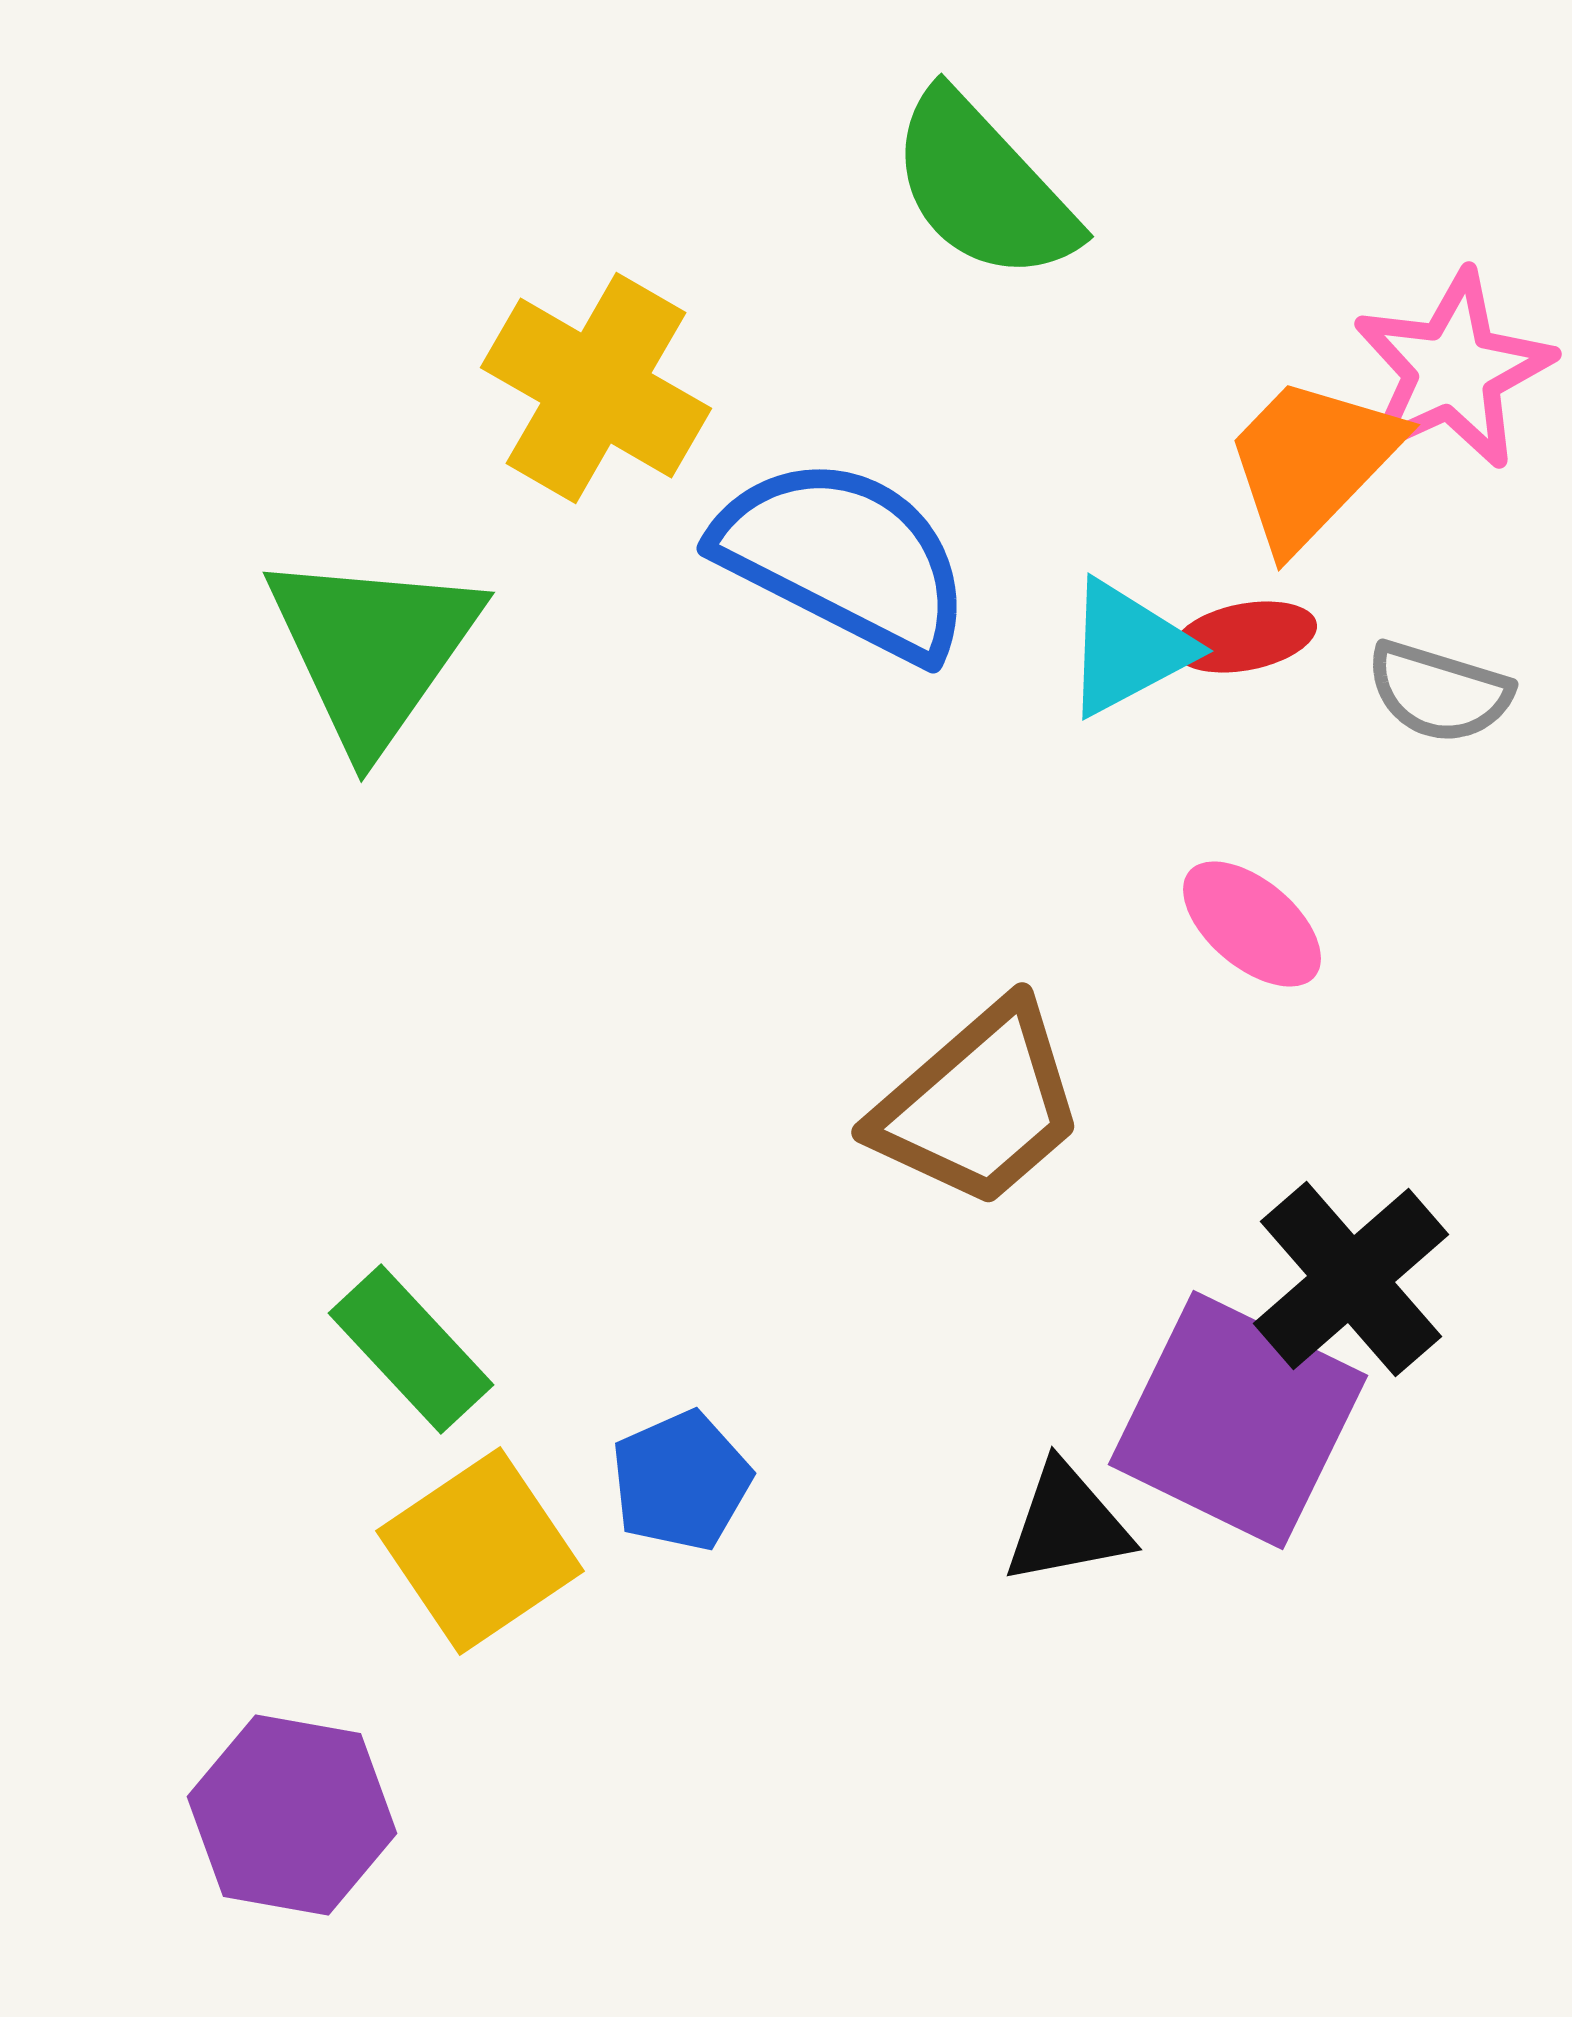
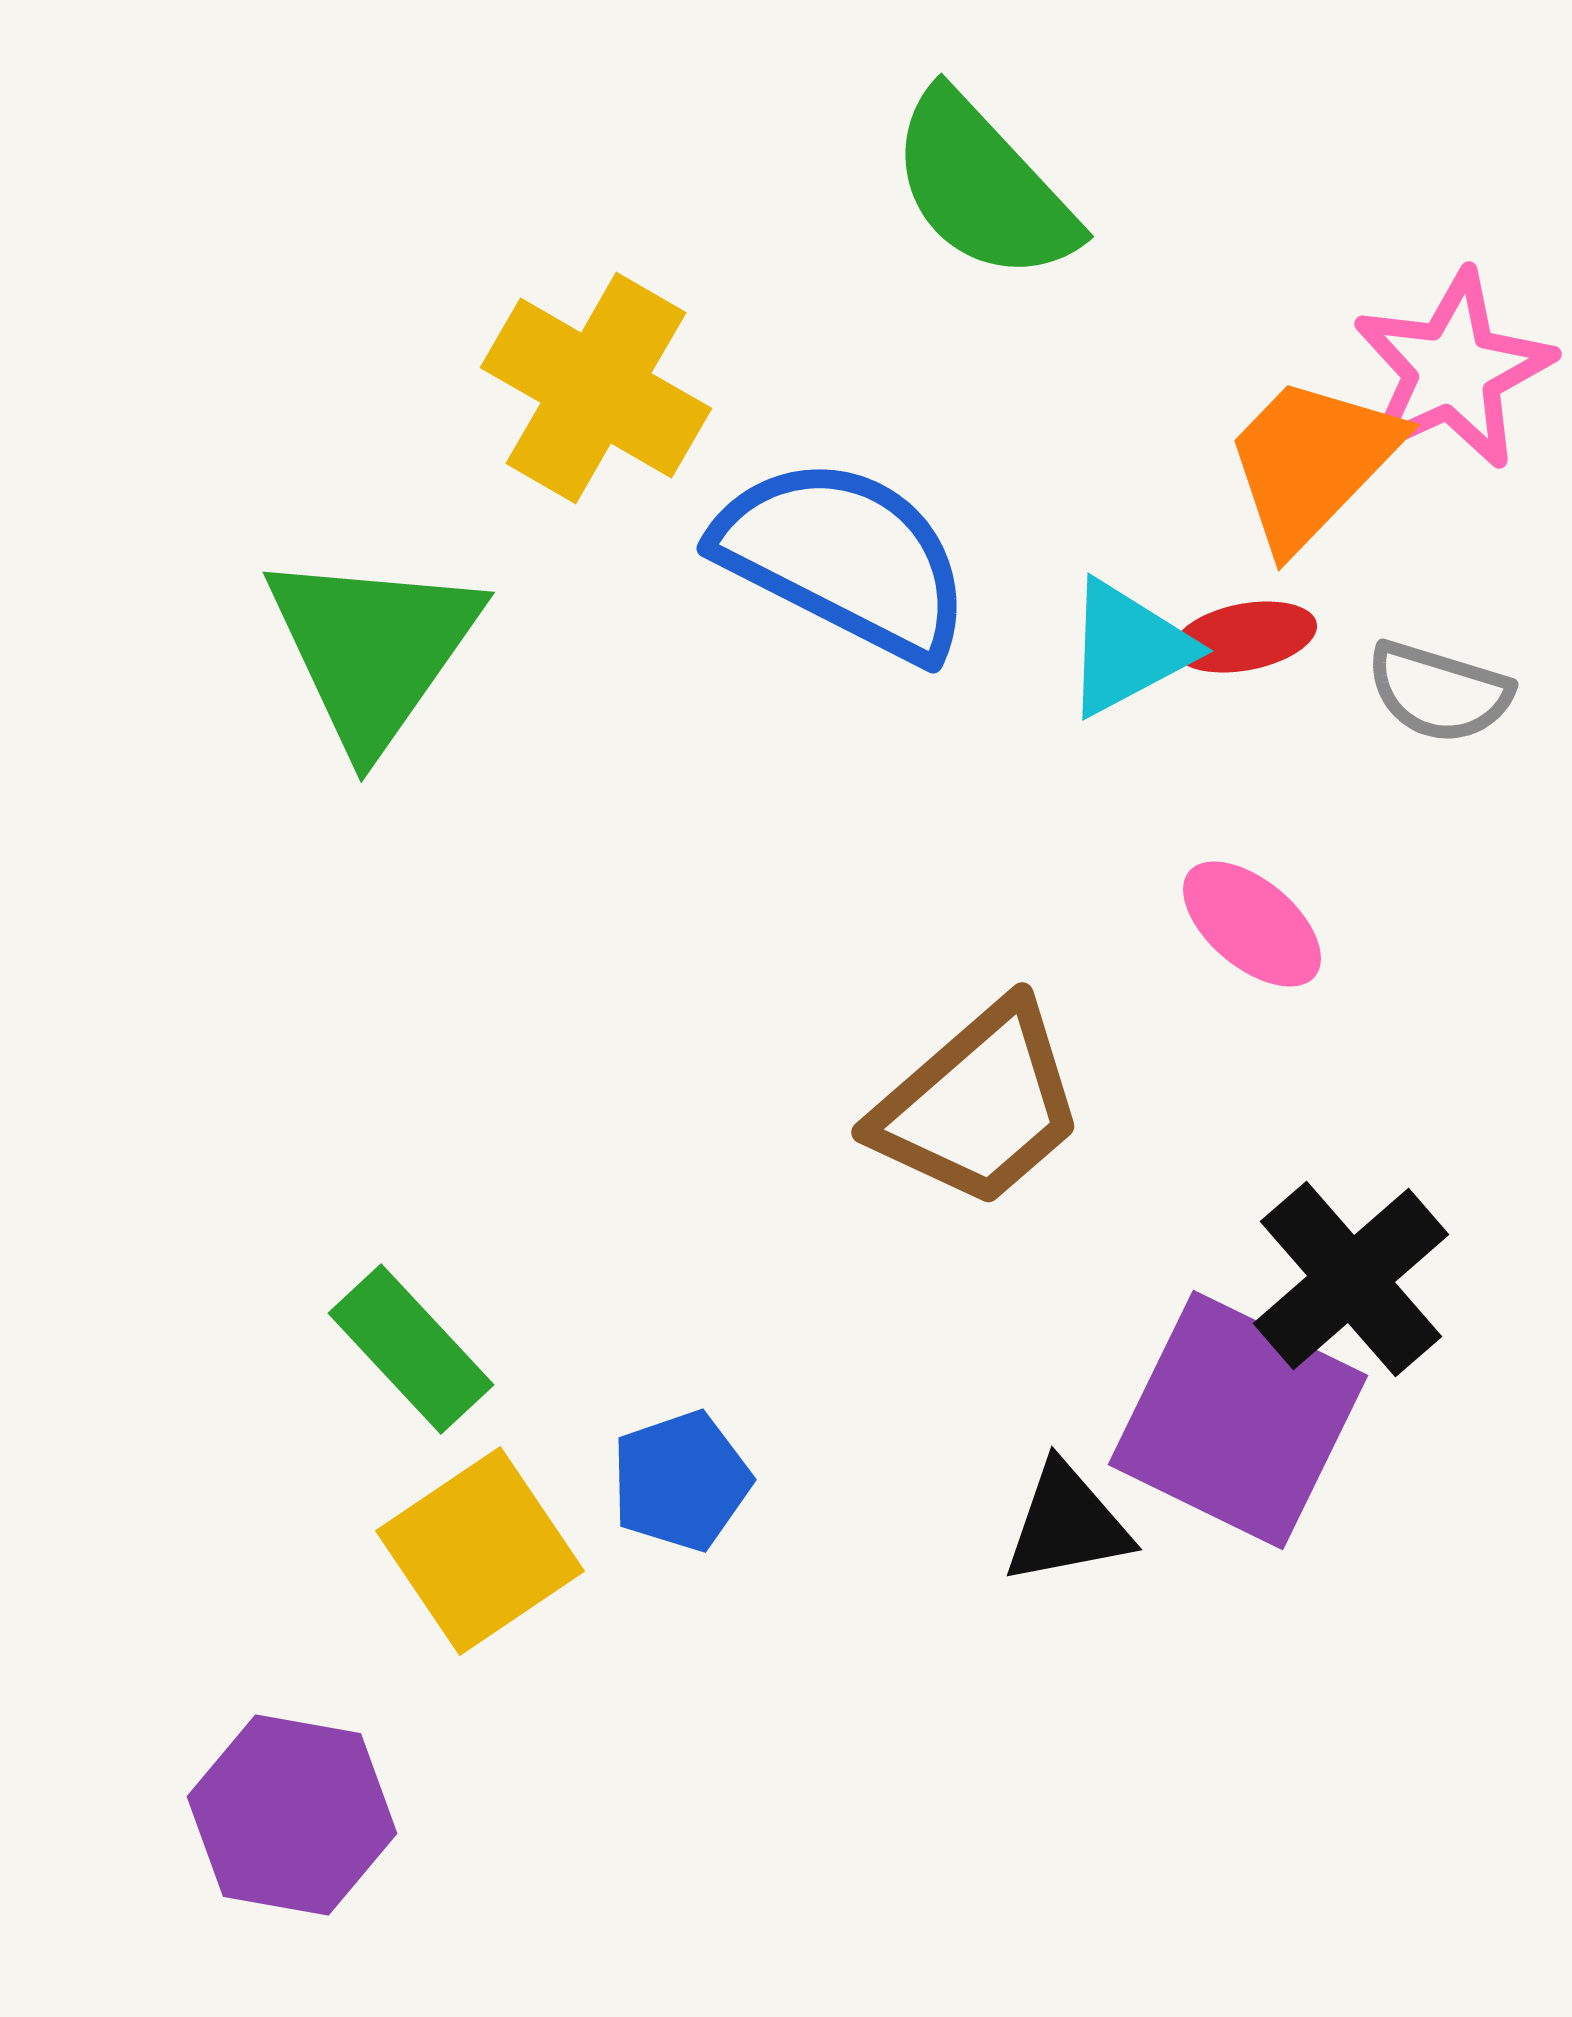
blue pentagon: rotated 5 degrees clockwise
